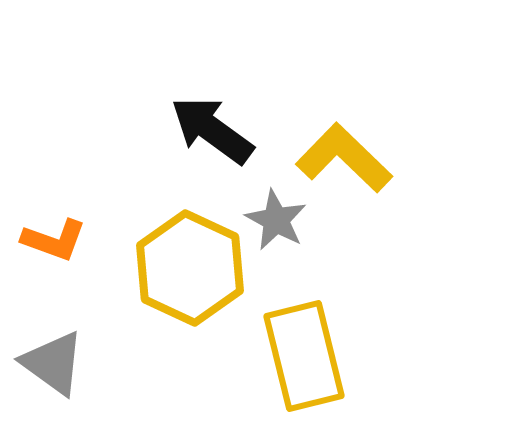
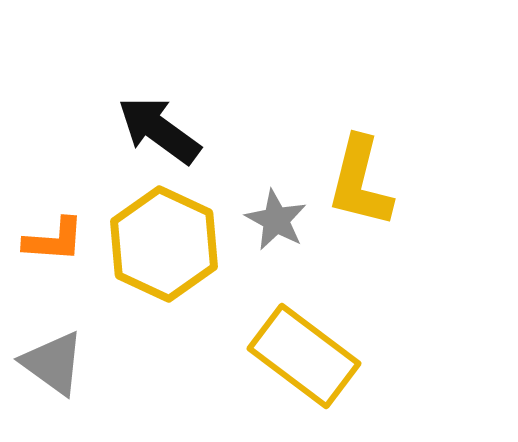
black arrow: moved 53 px left
yellow L-shape: moved 16 px right, 24 px down; rotated 120 degrees counterclockwise
orange L-shape: rotated 16 degrees counterclockwise
yellow hexagon: moved 26 px left, 24 px up
yellow rectangle: rotated 39 degrees counterclockwise
